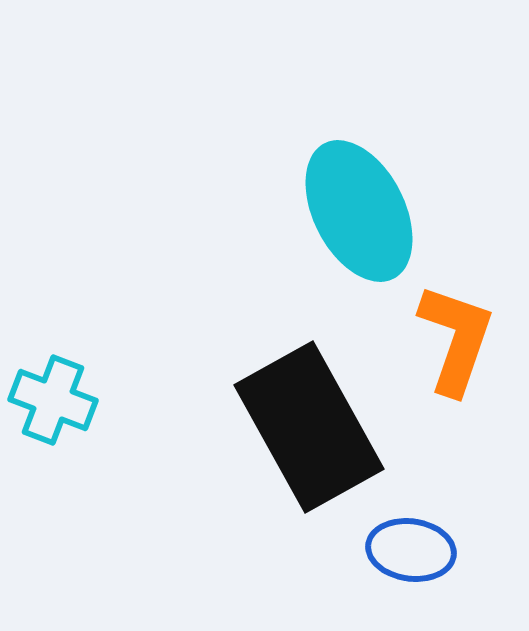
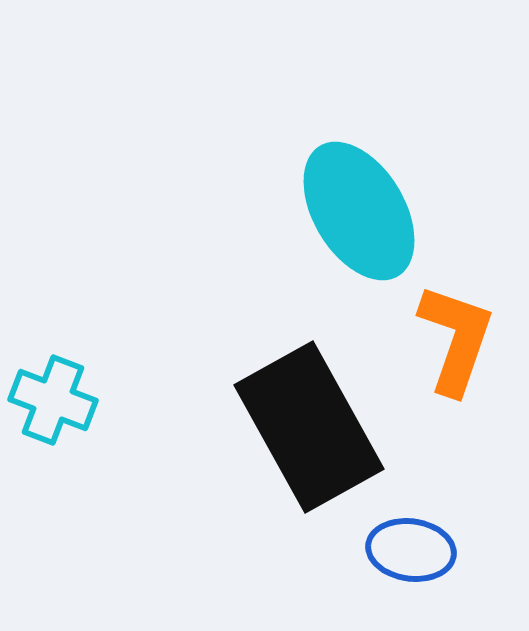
cyan ellipse: rotated 4 degrees counterclockwise
